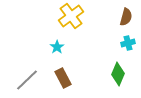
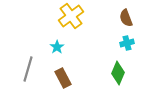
brown semicircle: moved 1 px down; rotated 144 degrees clockwise
cyan cross: moved 1 px left
green diamond: moved 1 px up
gray line: moved 1 px right, 11 px up; rotated 30 degrees counterclockwise
